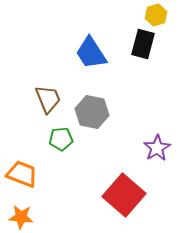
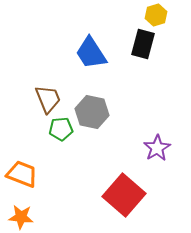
green pentagon: moved 10 px up
